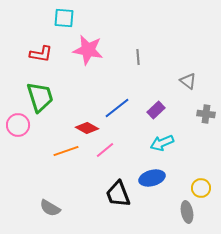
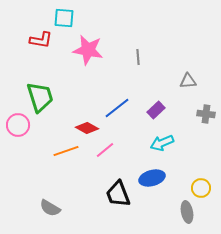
red L-shape: moved 14 px up
gray triangle: rotated 42 degrees counterclockwise
